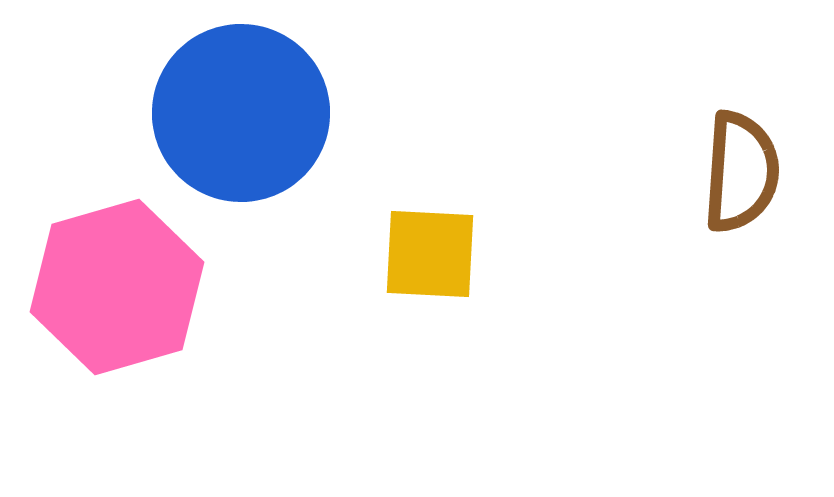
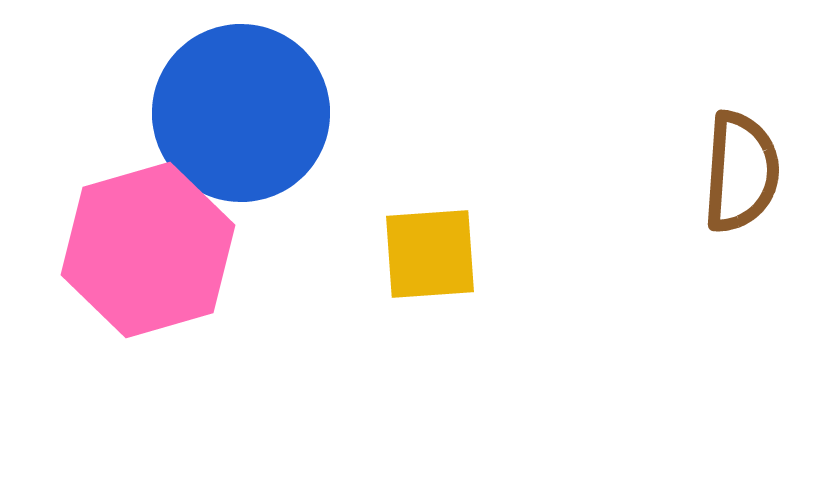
yellow square: rotated 7 degrees counterclockwise
pink hexagon: moved 31 px right, 37 px up
